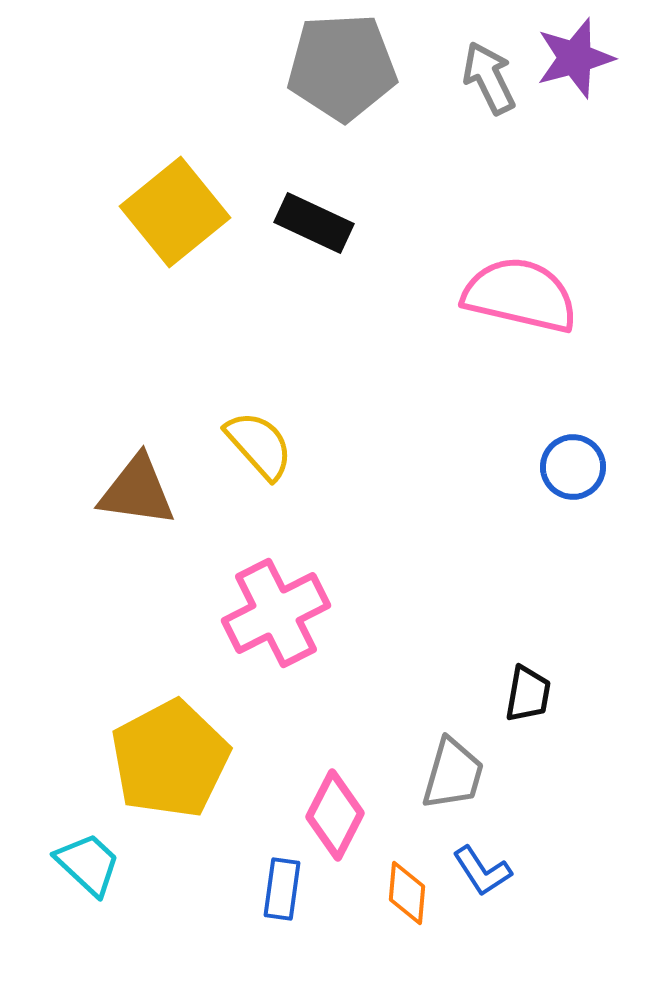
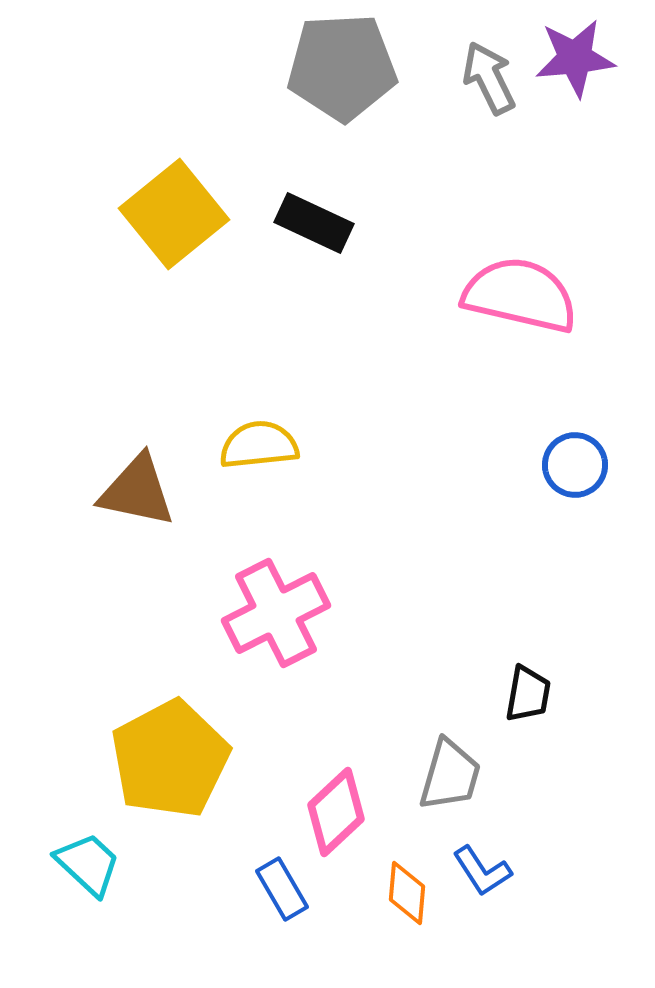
purple star: rotated 10 degrees clockwise
yellow square: moved 1 px left, 2 px down
yellow semicircle: rotated 54 degrees counterclockwise
blue circle: moved 2 px right, 2 px up
brown triangle: rotated 4 degrees clockwise
gray trapezoid: moved 3 px left, 1 px down
pink diamond: moved 1 px right, 3 px up; rotated 20 degrees clockwise
blue rectangle: rotated 38 degrees counterclockwise
